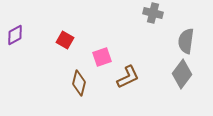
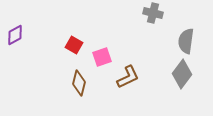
red square: moved 9 px right, 5 px down
